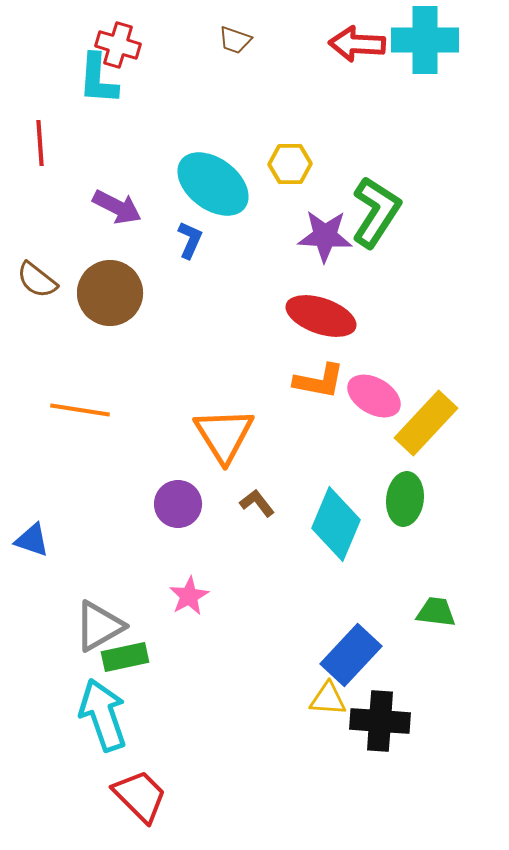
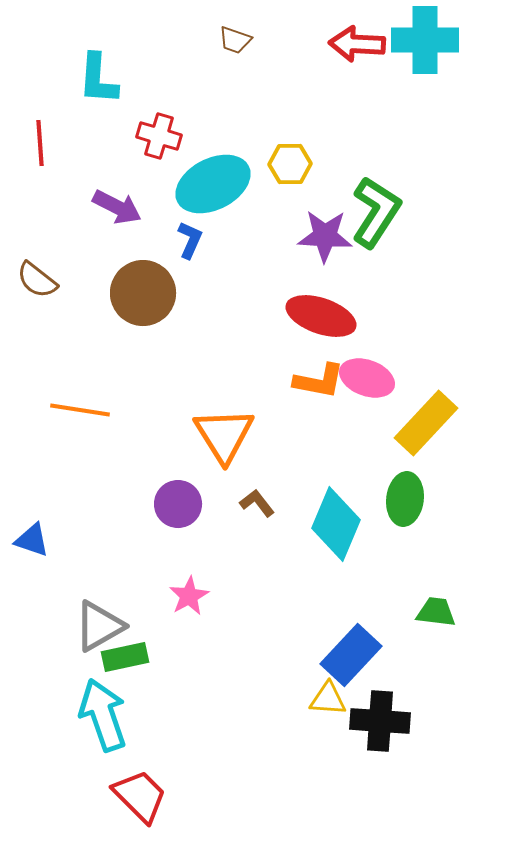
red cross: moved 41 px right, 91 px down
cyan ellipse: rotated 64 degrees counterclockwise
brown circle: moved 33 px right
pink ellipse: moved 7 px left, 18 px up; rotated 10 degrees counterclockwise
